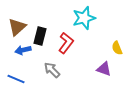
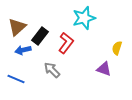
black rectangle: rotated 24 degrees clockwise
yellow semicircle: rotated 40 degrees clockwise
